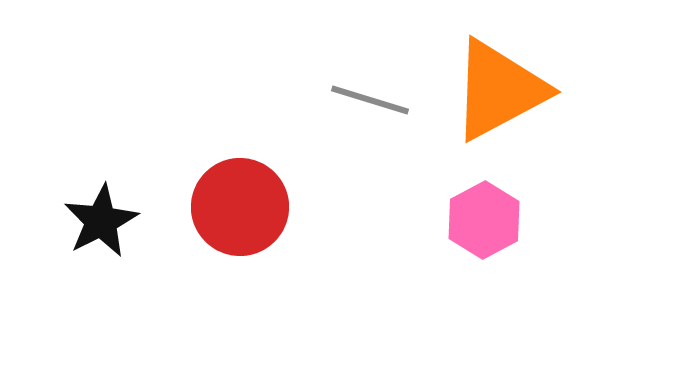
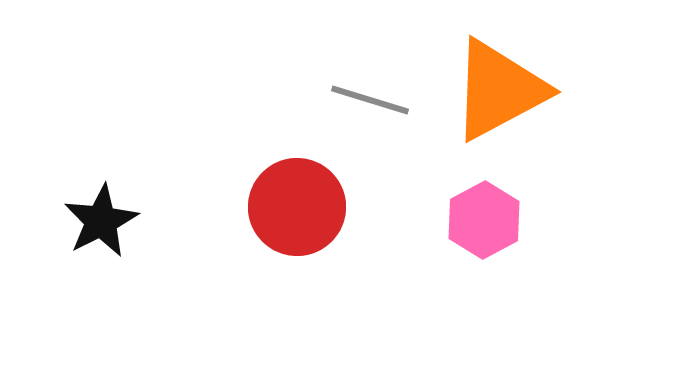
red circle: moved 57 px right
